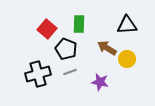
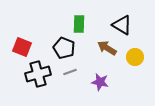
black triangle: moved 5 px left; rotated 35 degrees clockwise
red square: moved 25 px left, 18 px down; rotated 18 degrees counterclockwise
black pentagon: moved 2 px left, 1 px up
yellow circle: moved 8 px right, 2 px up
